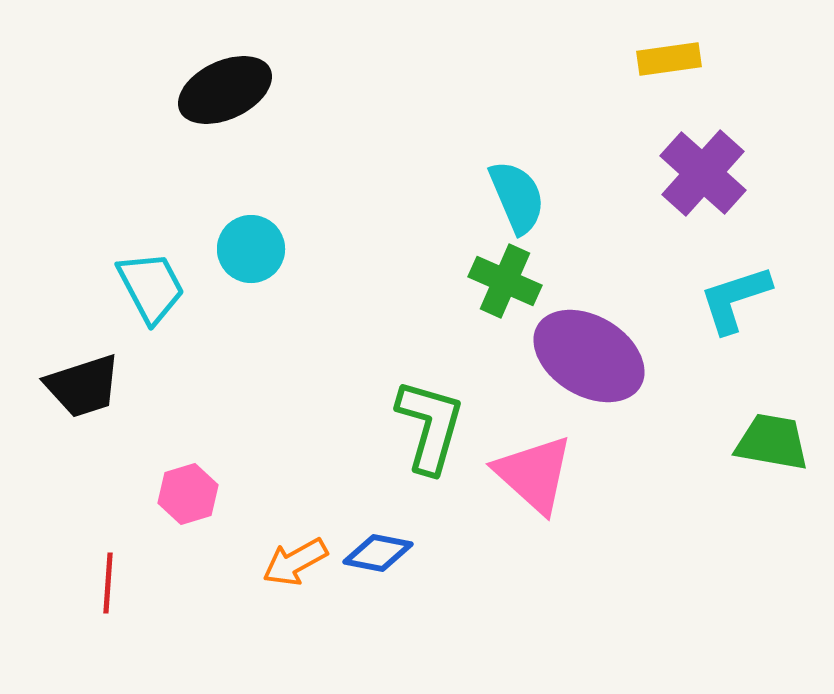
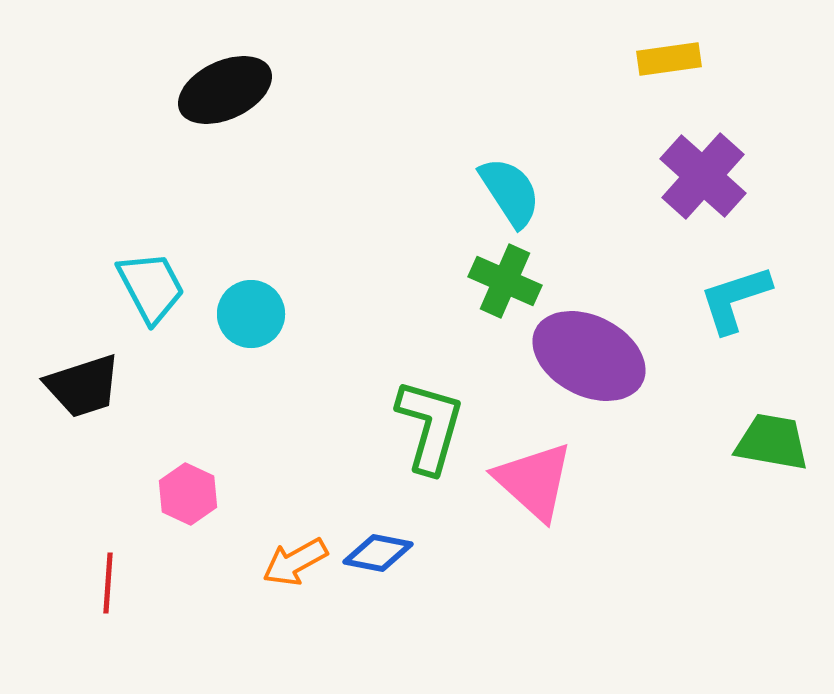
purple cross: moved 3 px down
cyan semicircle: moved 7 px left, 5 px up; rotated 10 degrees counterclockwise
cyan circle: moved 65 px down
purple ellipse: rotated 4 degrees counterclockwise
pink triangle: moved 7 px down
pink hexagon: rotated 18 degrees counterclockwise
